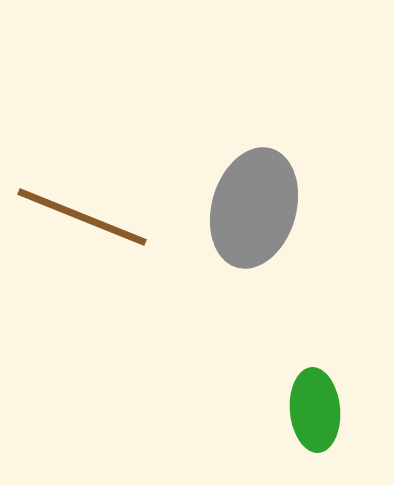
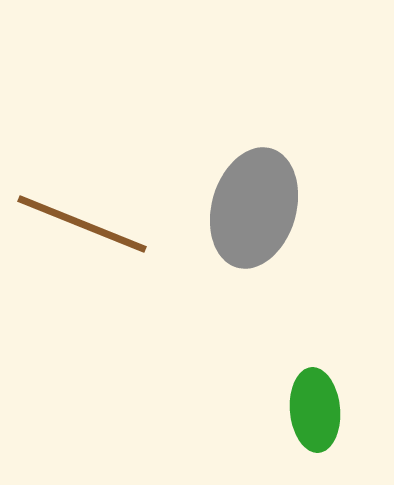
brown line: moved 7 px down
